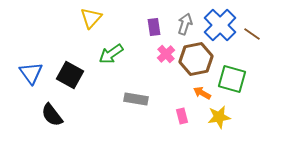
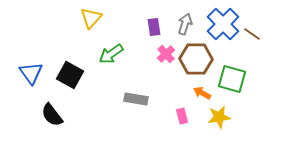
blue cross: moved 3 px right, 1 px up
brown hexagon: rotated 12 degrees clockwise
